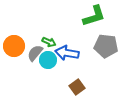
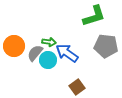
green arrow: rotated 16 degrees counterclockwise
blue arrow: rotated 25 degrees clockwise
